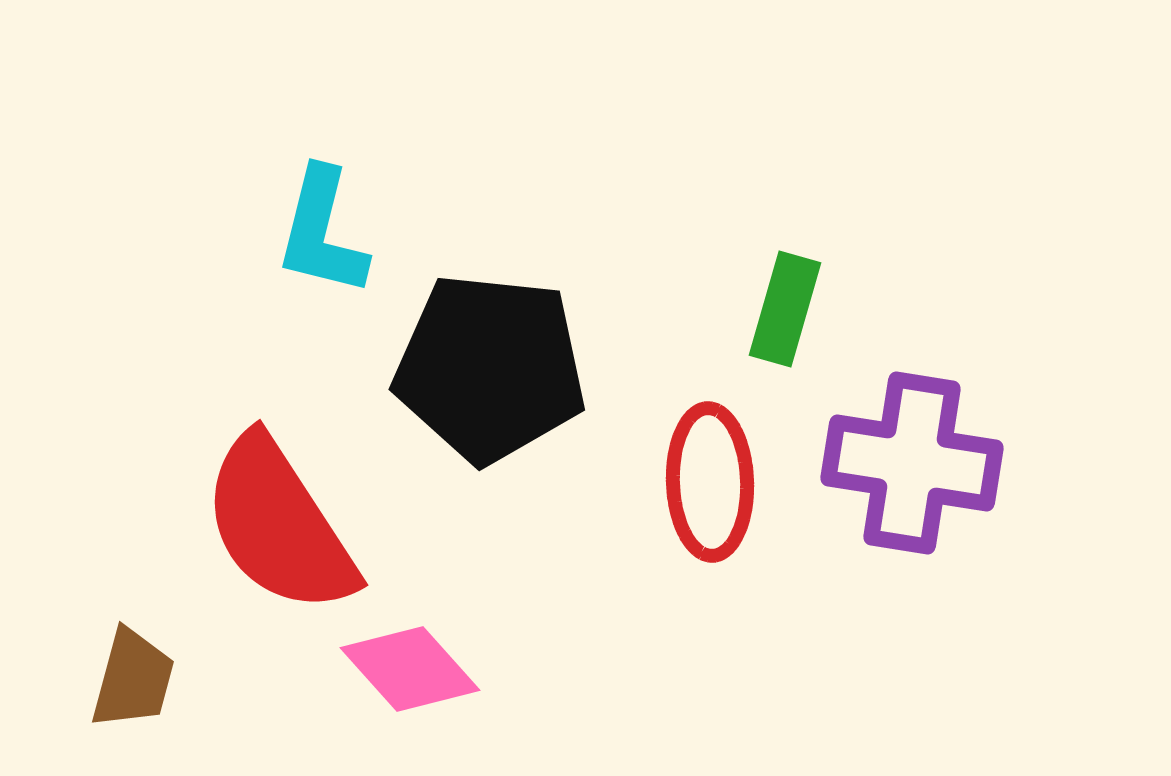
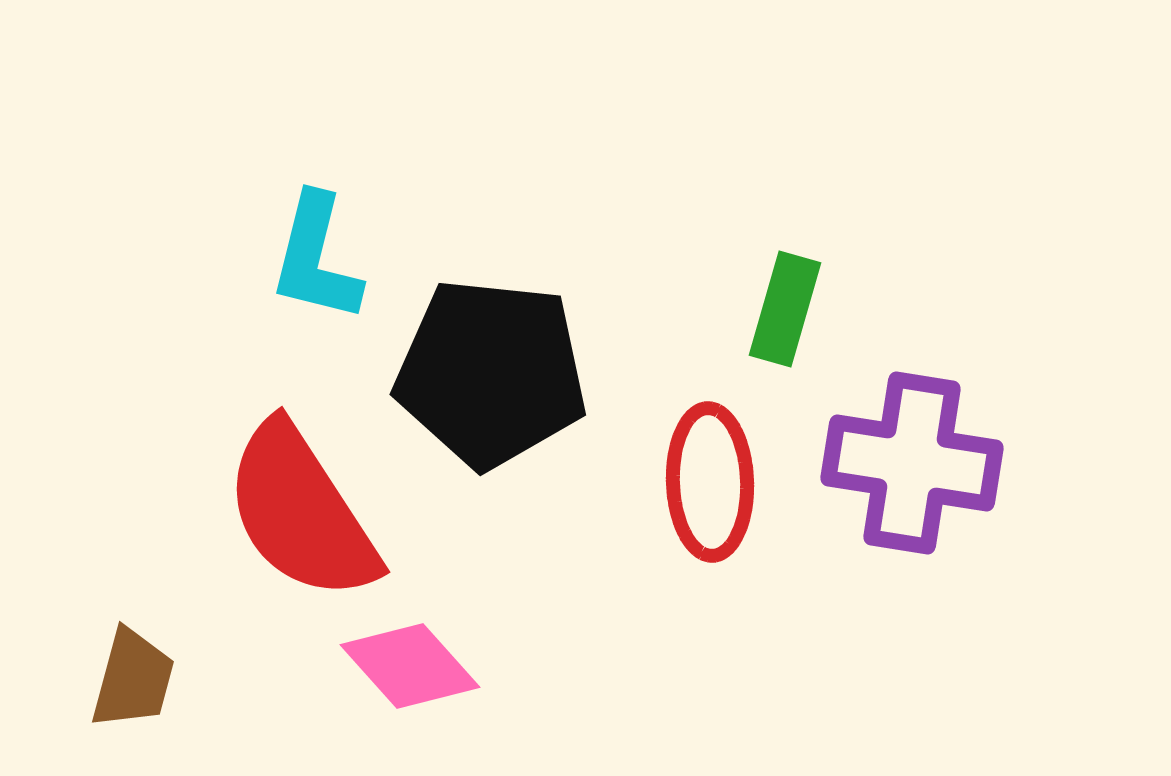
cyan L-shape: moved 6 px left, 26 px down
black pentagon: moved 1 px right, 5 px down
red semicircle: moved 22 px right, 13 px up
pink diamond: moved 3 px up
